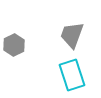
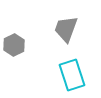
gray trapezoid: moved 6 px left, 6 px up
